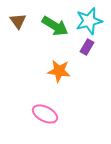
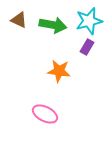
brown triangle: moved 1 px right, 1 px up; rotated 30 degrees counterclockwise
green arrow: moved 2 px left, 1 px up; rotated 20 degrees counterclockwise
